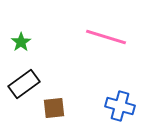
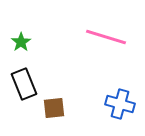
black rectangle: rotated 76 degrees counterclockwise
blue cross: moved 2 px up
